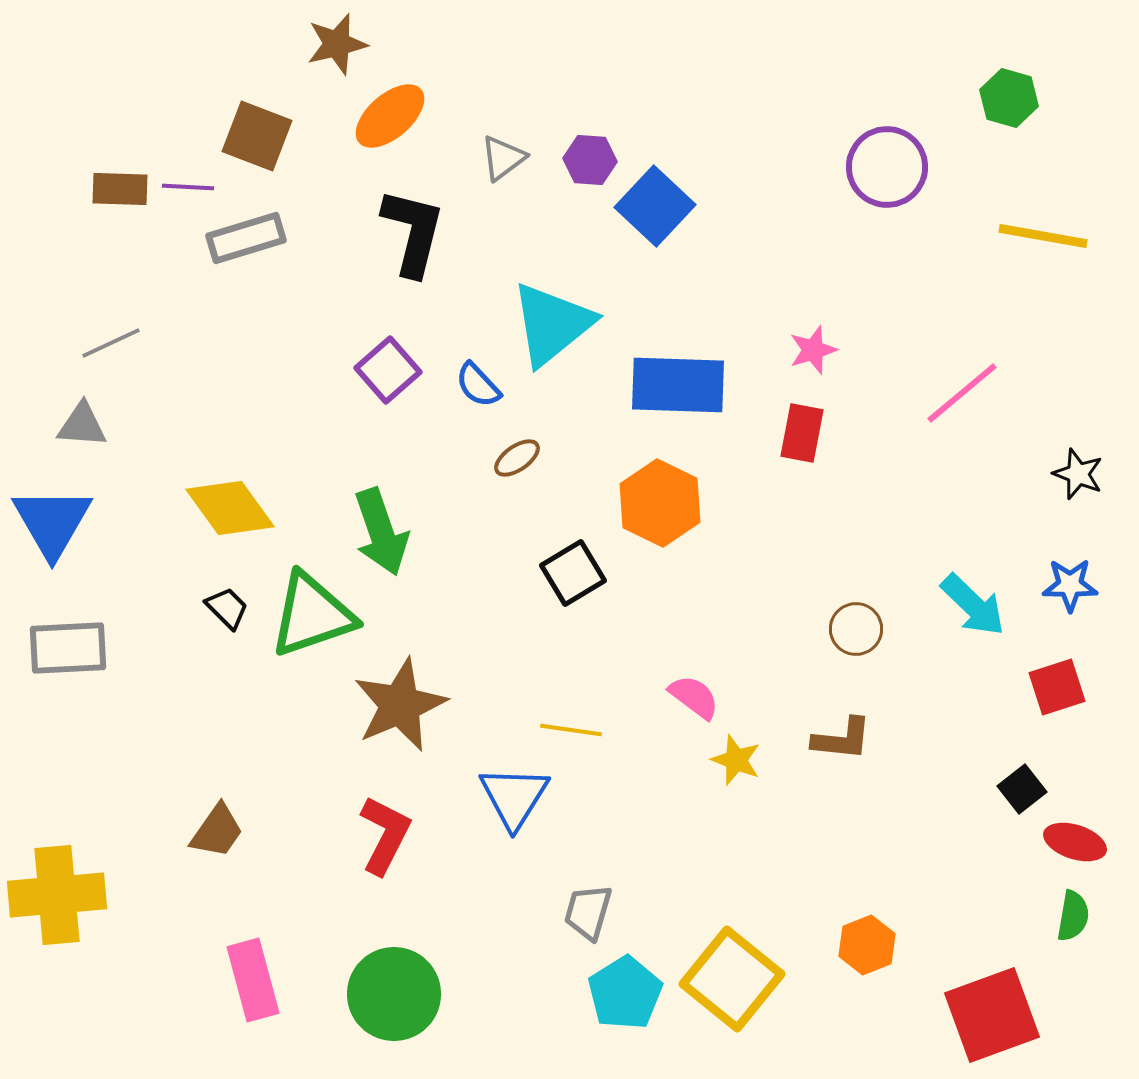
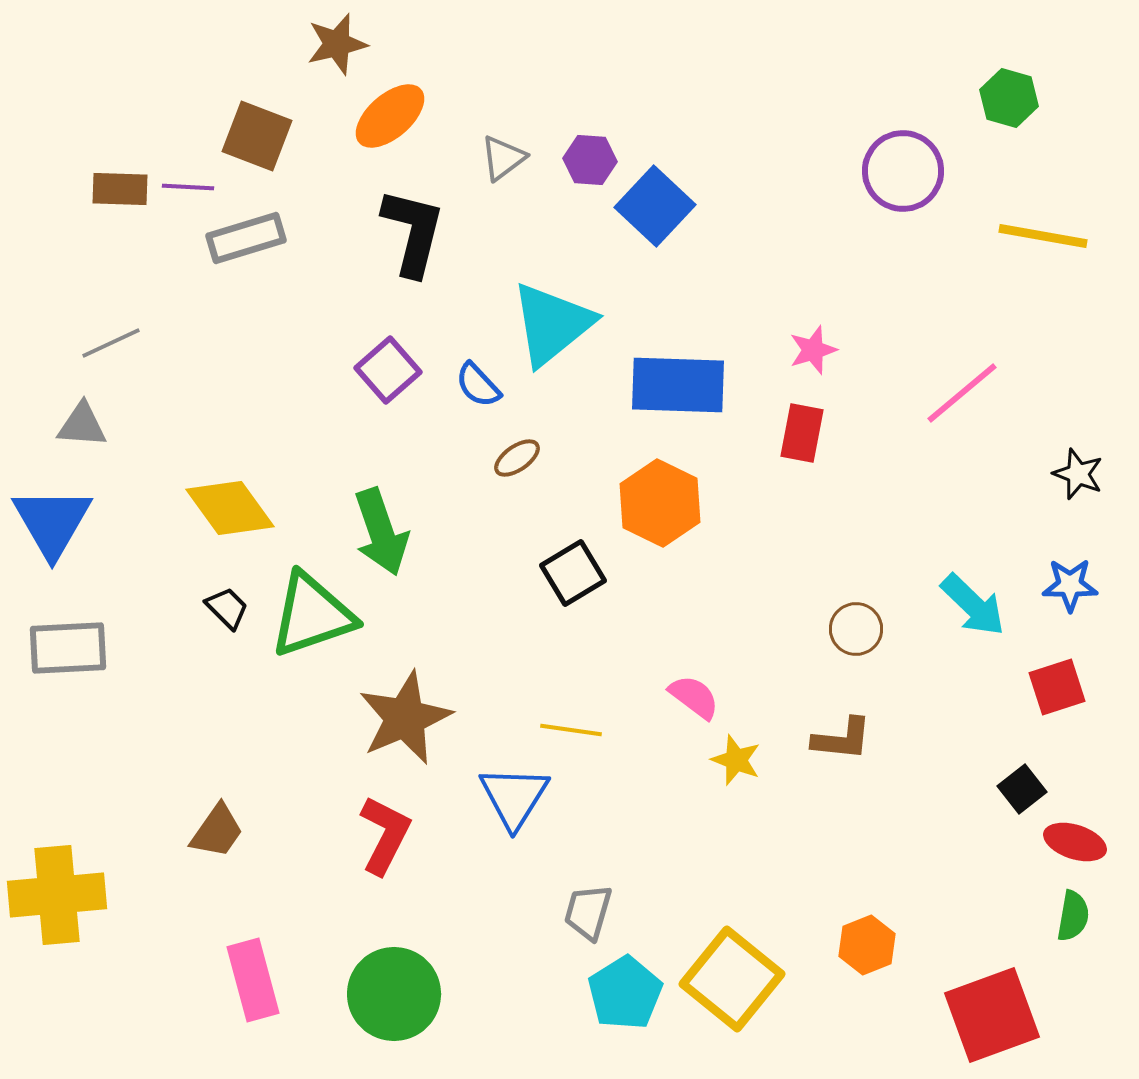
purple circle at (887, 167): moved 16 px right, 4 px down
brown star at (400, 705): moved 5 px right, 13 px down
